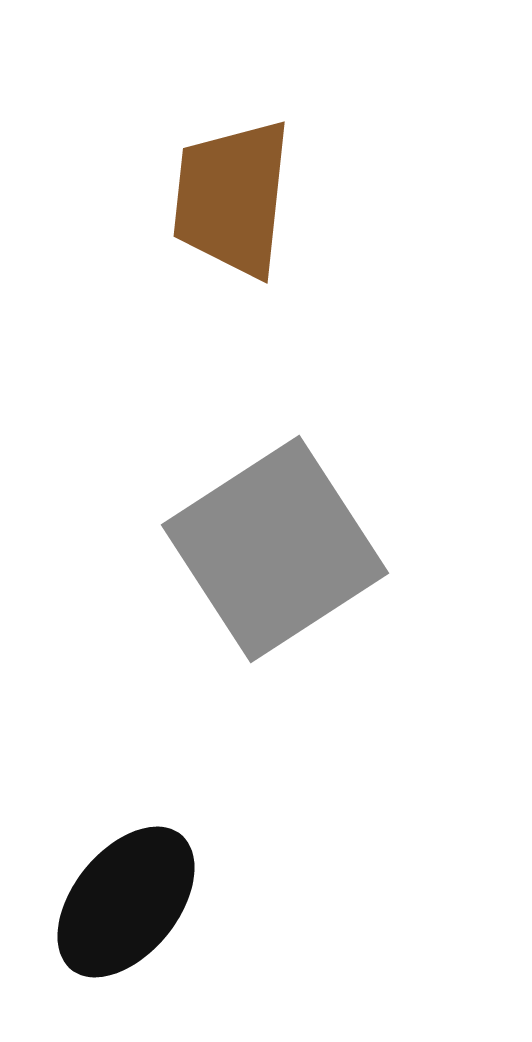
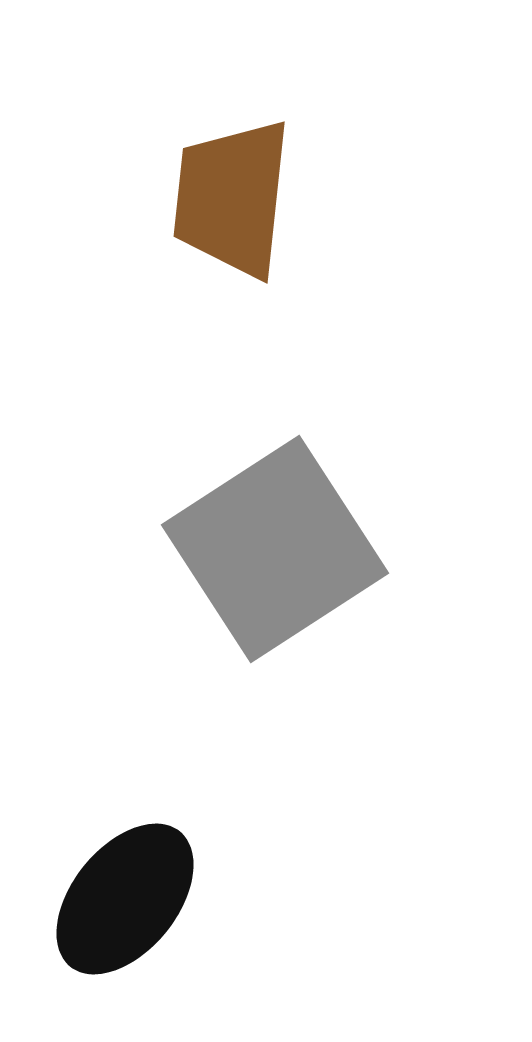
black ellipse: moved 1 px left, 3 px up
